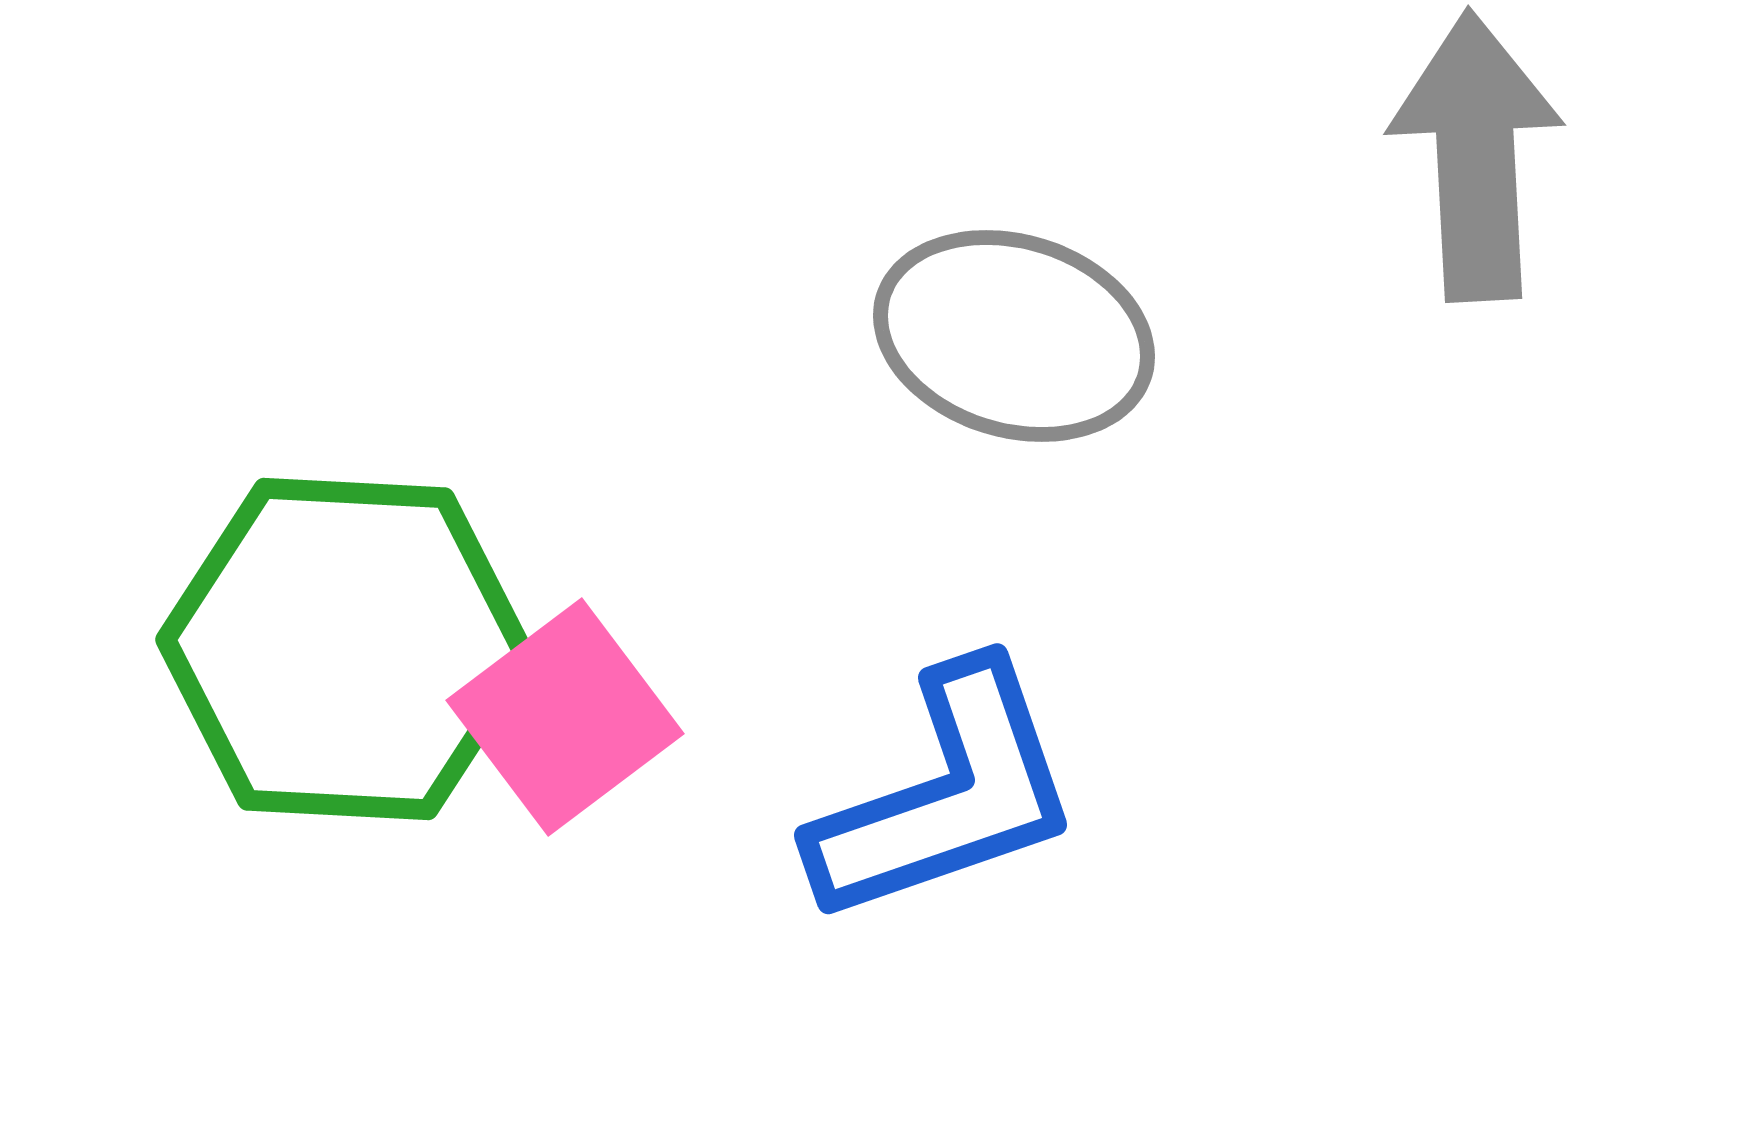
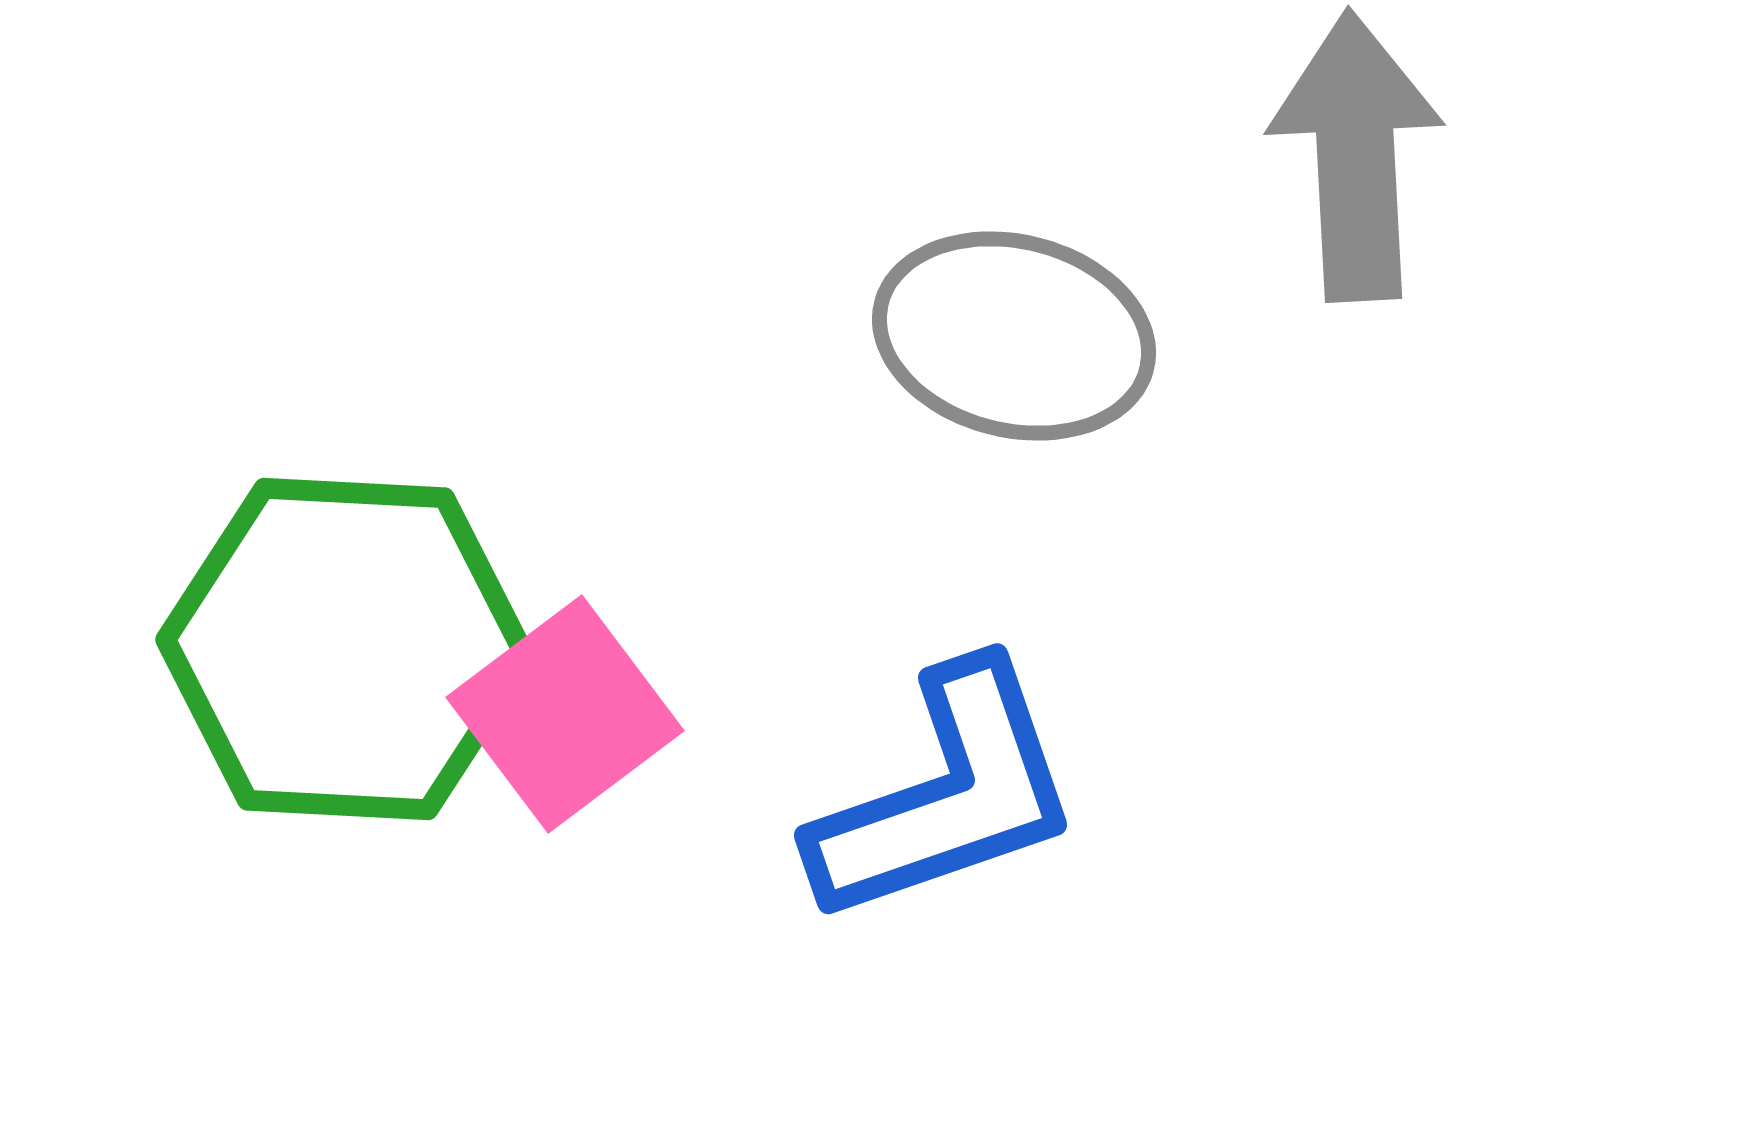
gray arrow: moved 120 px left
gray ellipse: rotated 3 degrees counterclockwise
pink square: moved 3 px up
